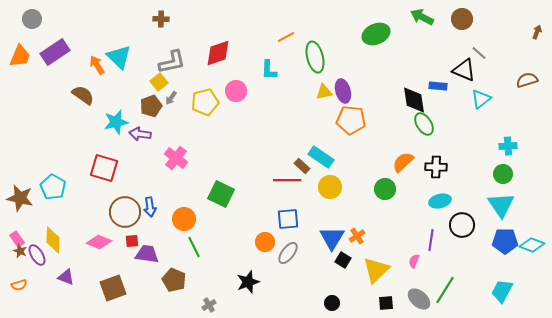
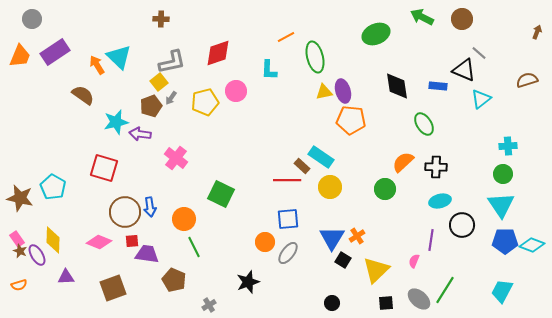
black diamond at (414, 100): moved 17 px left, 14 px up
purple triangle at (66, 277): rotated 24 degrees counterclockwise
